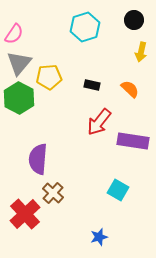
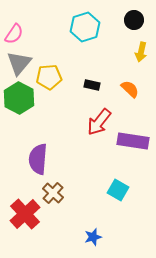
blue star: moved 6 px left
